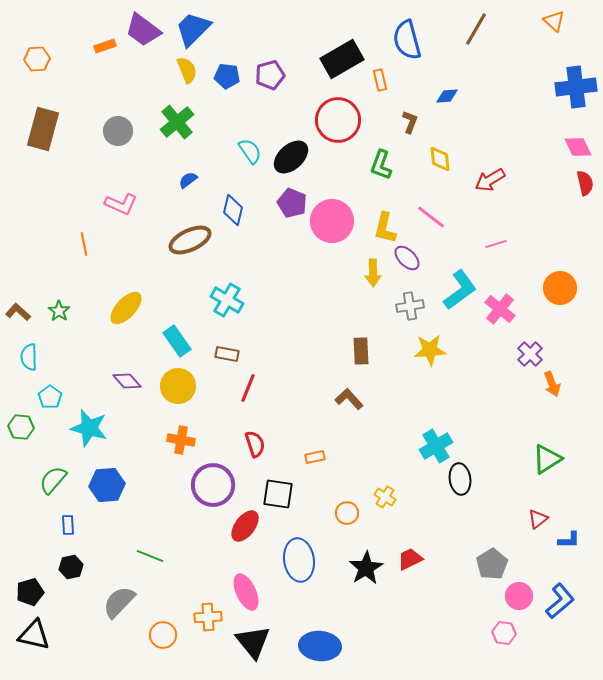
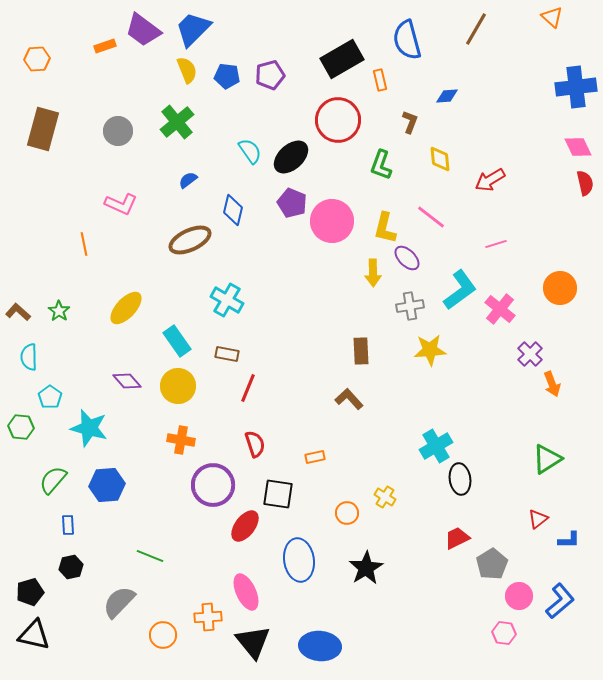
orange triangle at (554, 21): moved 2 px left, 4 px up
red trapezoid at (410, 559): moved 47 px right, 21 px up
